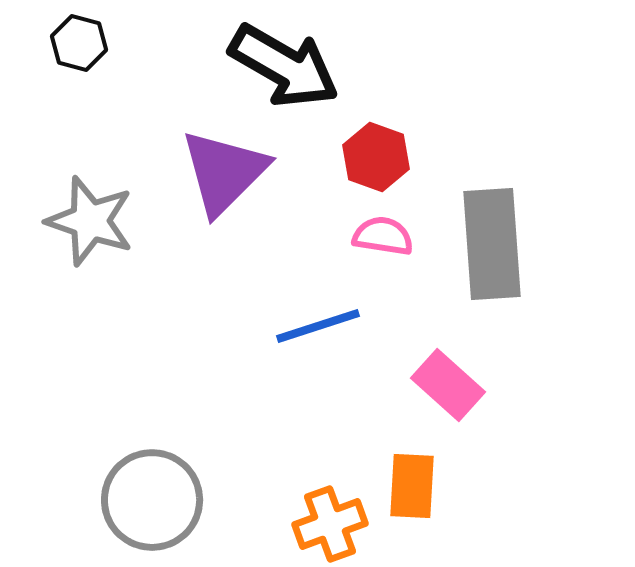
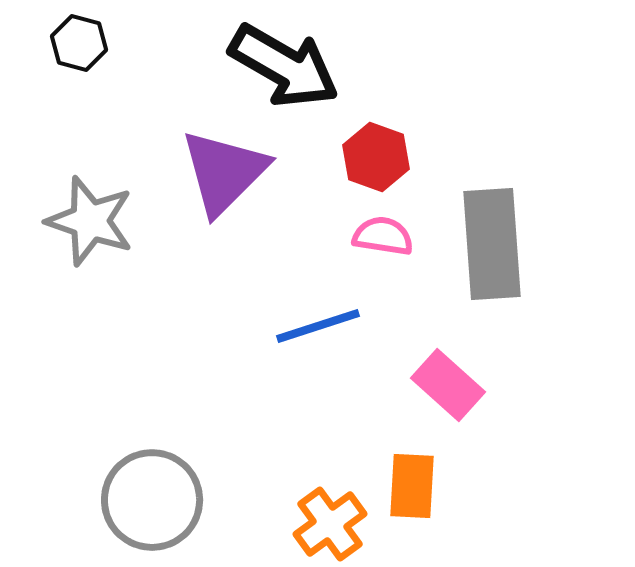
orange cross: rotated 16 degrees counterclockwise
